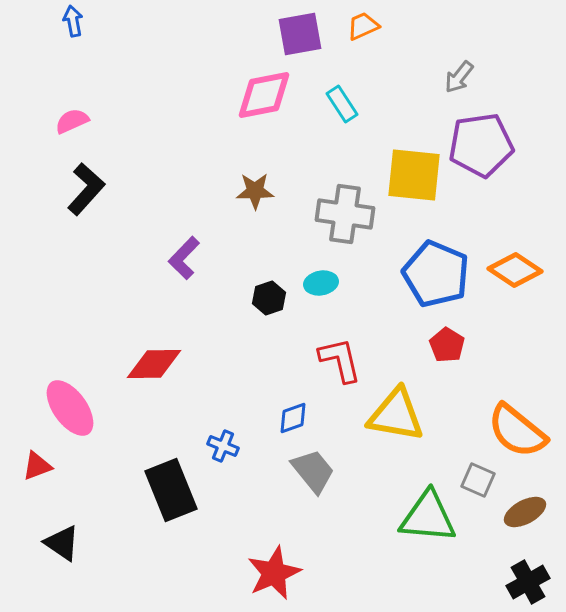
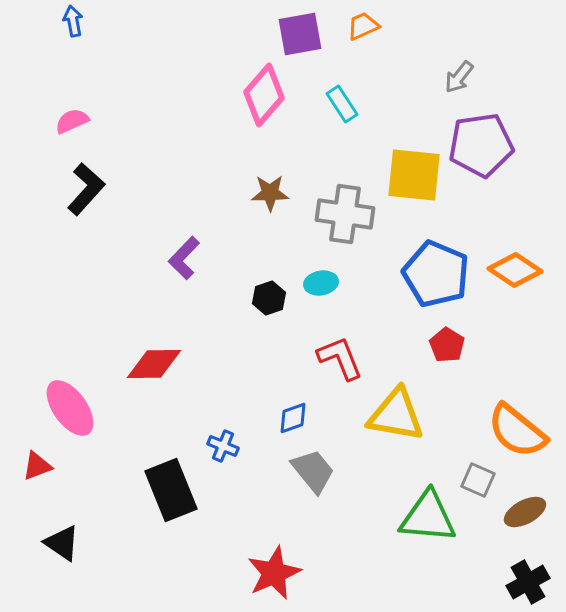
pink diamond: rotated 38 degrees counterclockwise
brown star: moved 15 px right, 2 px down
red L-shape: moved 2 px up; rotated 9 degrees counterclockwise
